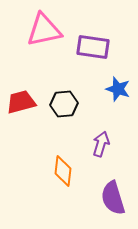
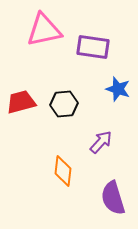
purple arrow: moved 2 px up; rotated 25 degrees clockwise
